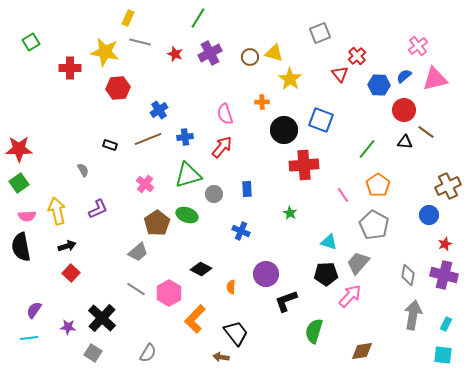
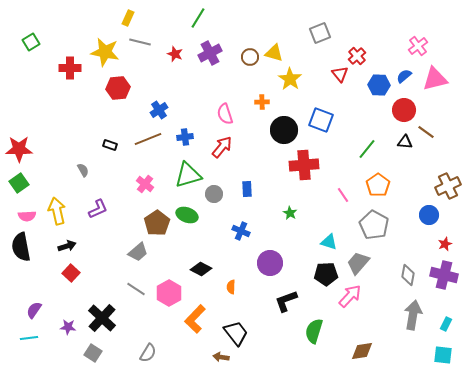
purple circle at (266, 274): moved 4 px right, 11 px up
